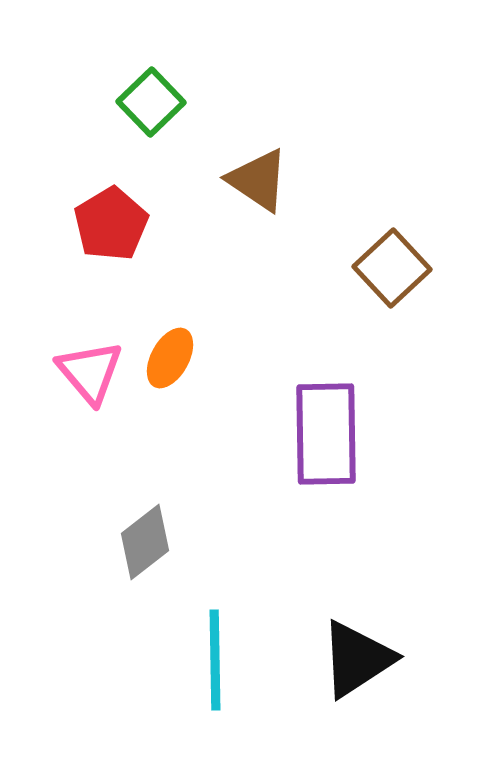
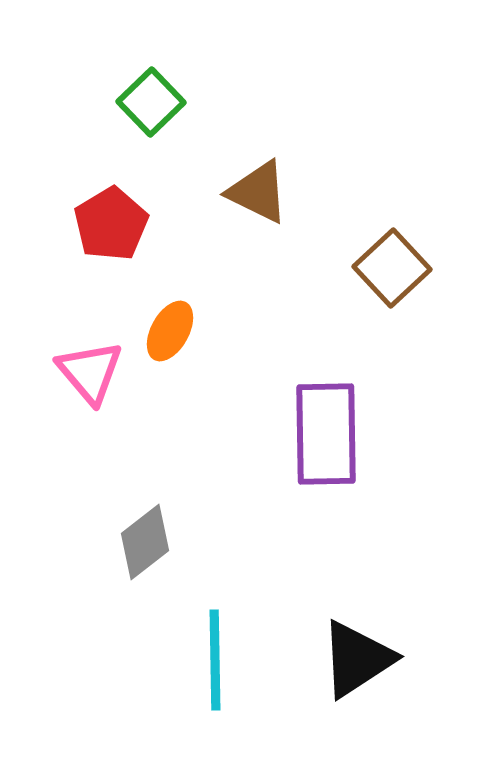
brown triangle: moved 12 px down; rotated 8 degrees counterclockwise
orange ellipse: moved 27 px up
